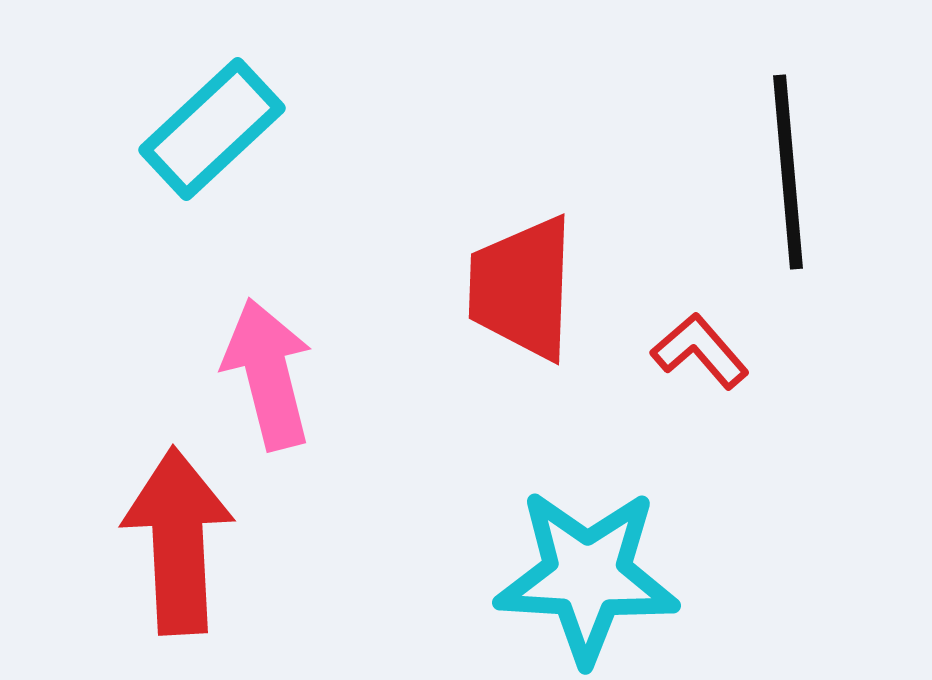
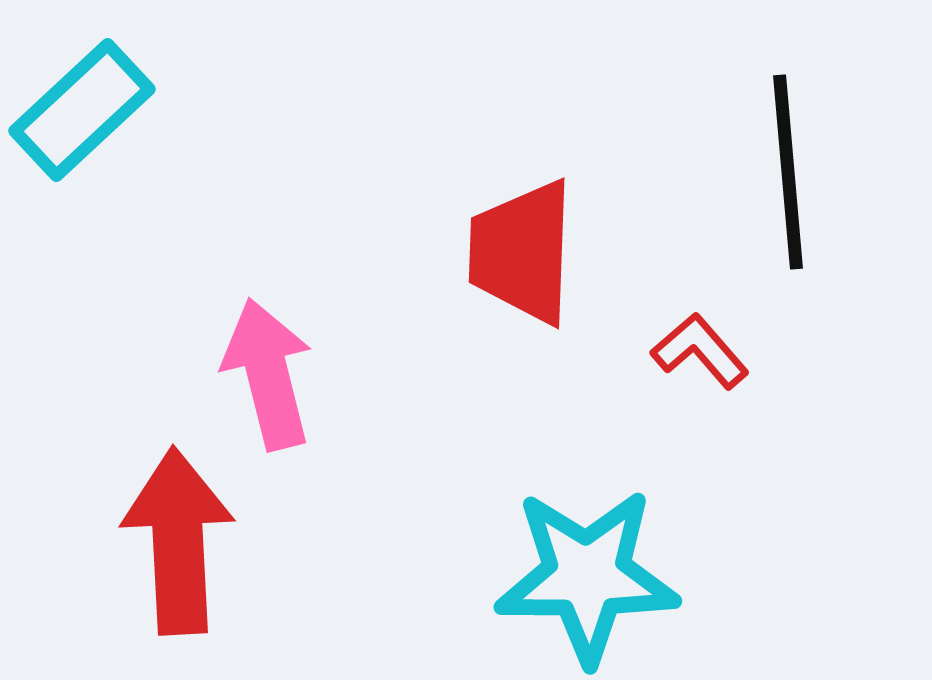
cyan rectangle: moved 130 px left, 19 px up
red trapezoid: moved 36 px up
cyan star: rotated 3 degrees counterclockwise
